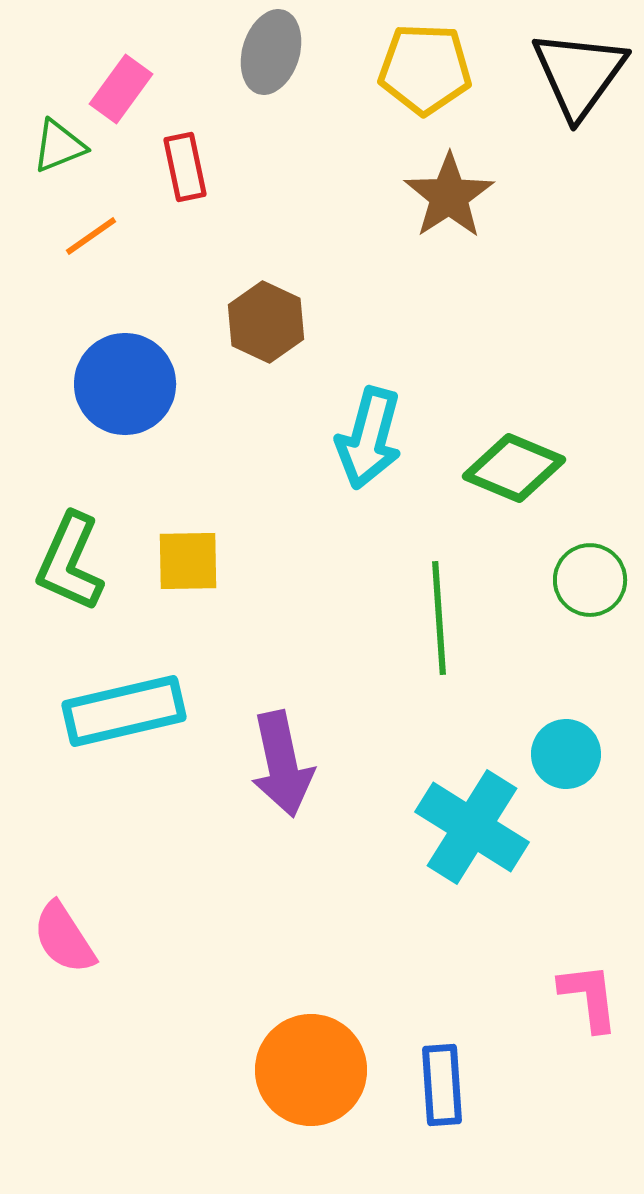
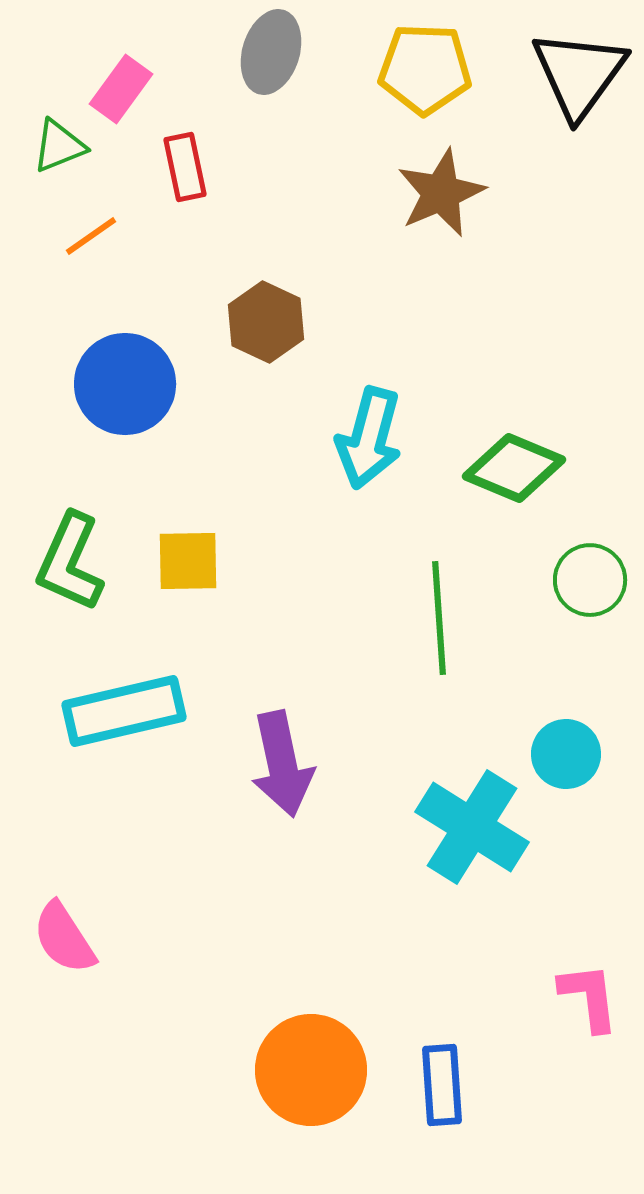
brown star: moved 8 px left, 3 px up; rotated 10 degrees clockwise
